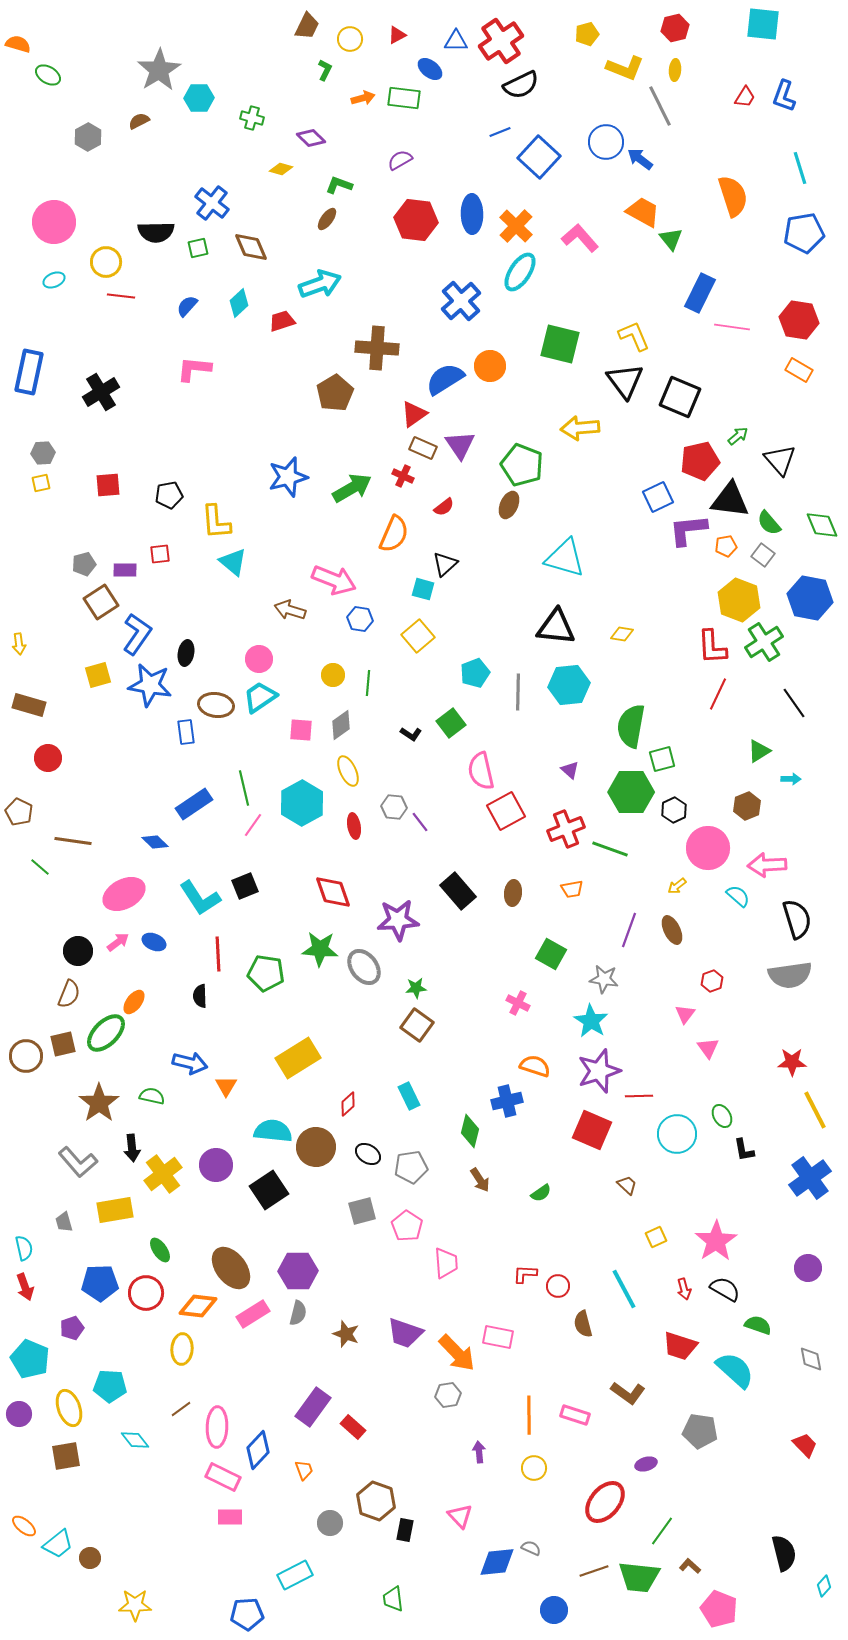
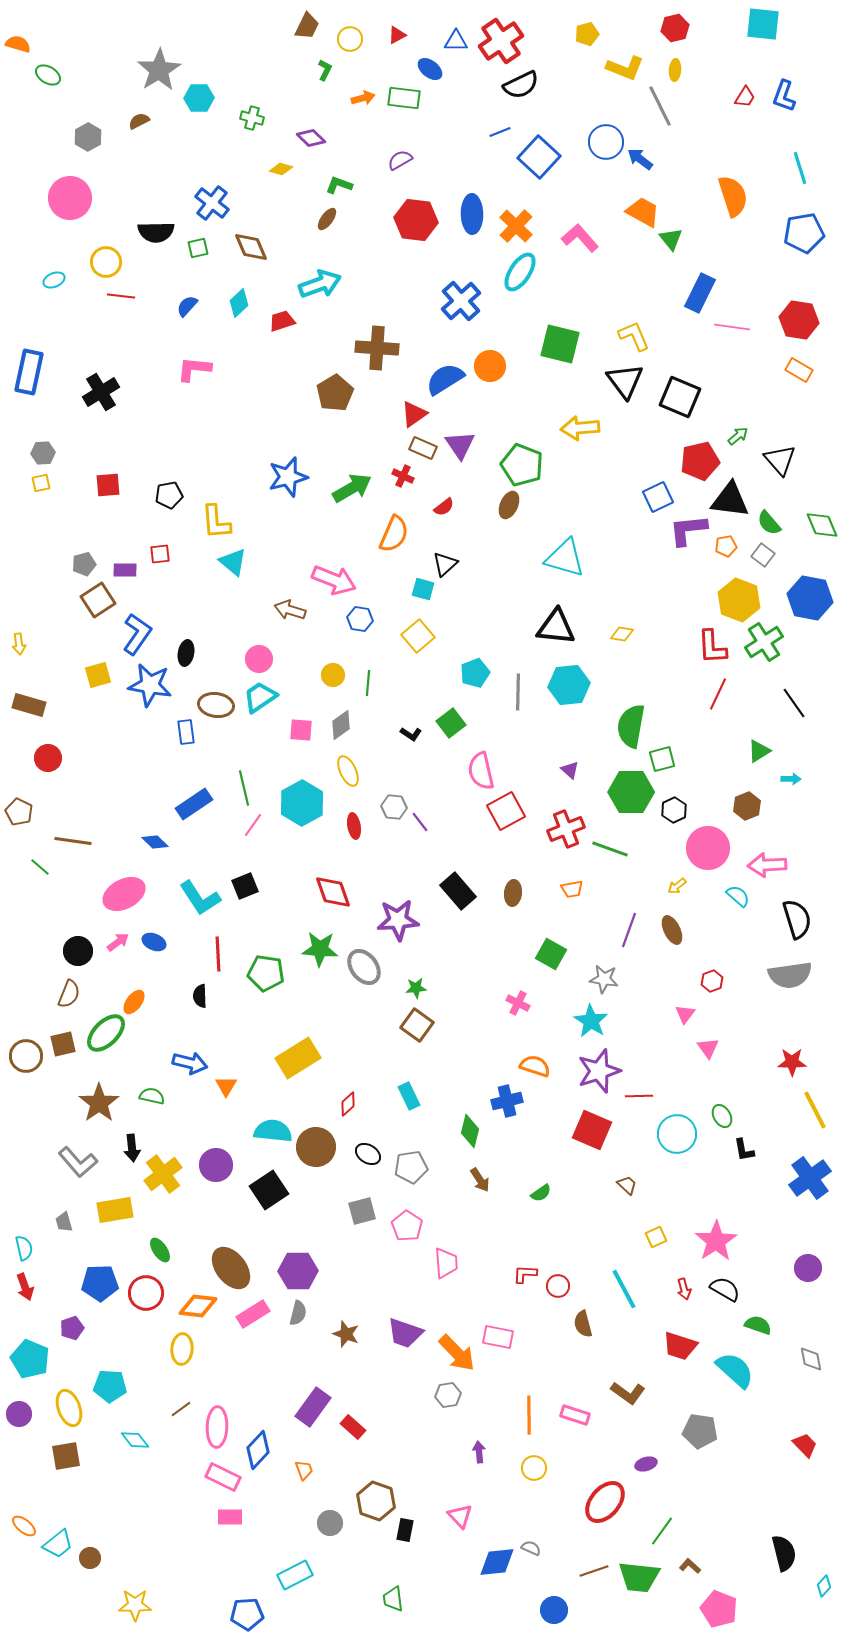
pink circle at (54, 222): moved 16 px right, 24 px up
brown square at (101, 602): moved 3 px left, 2 px up
